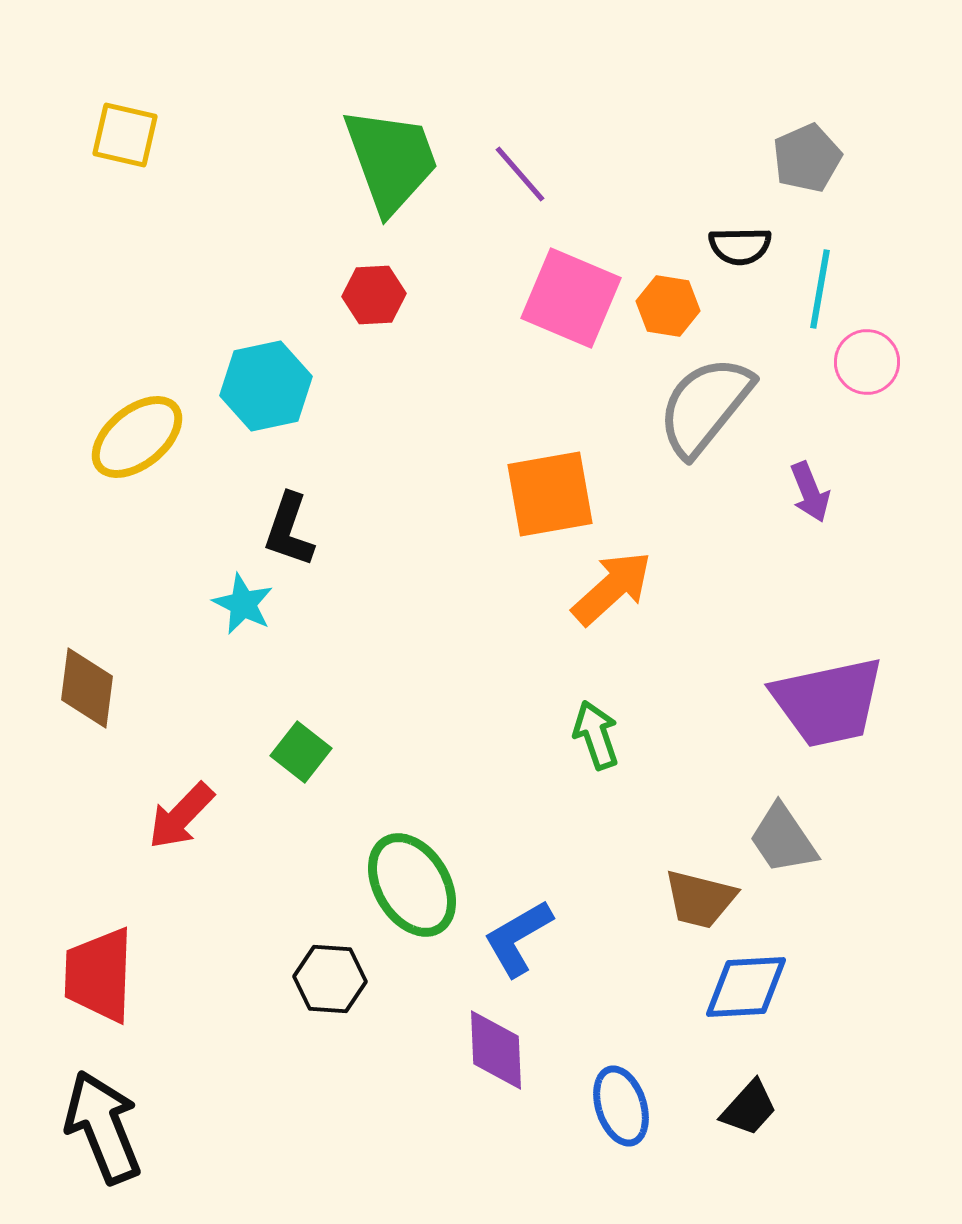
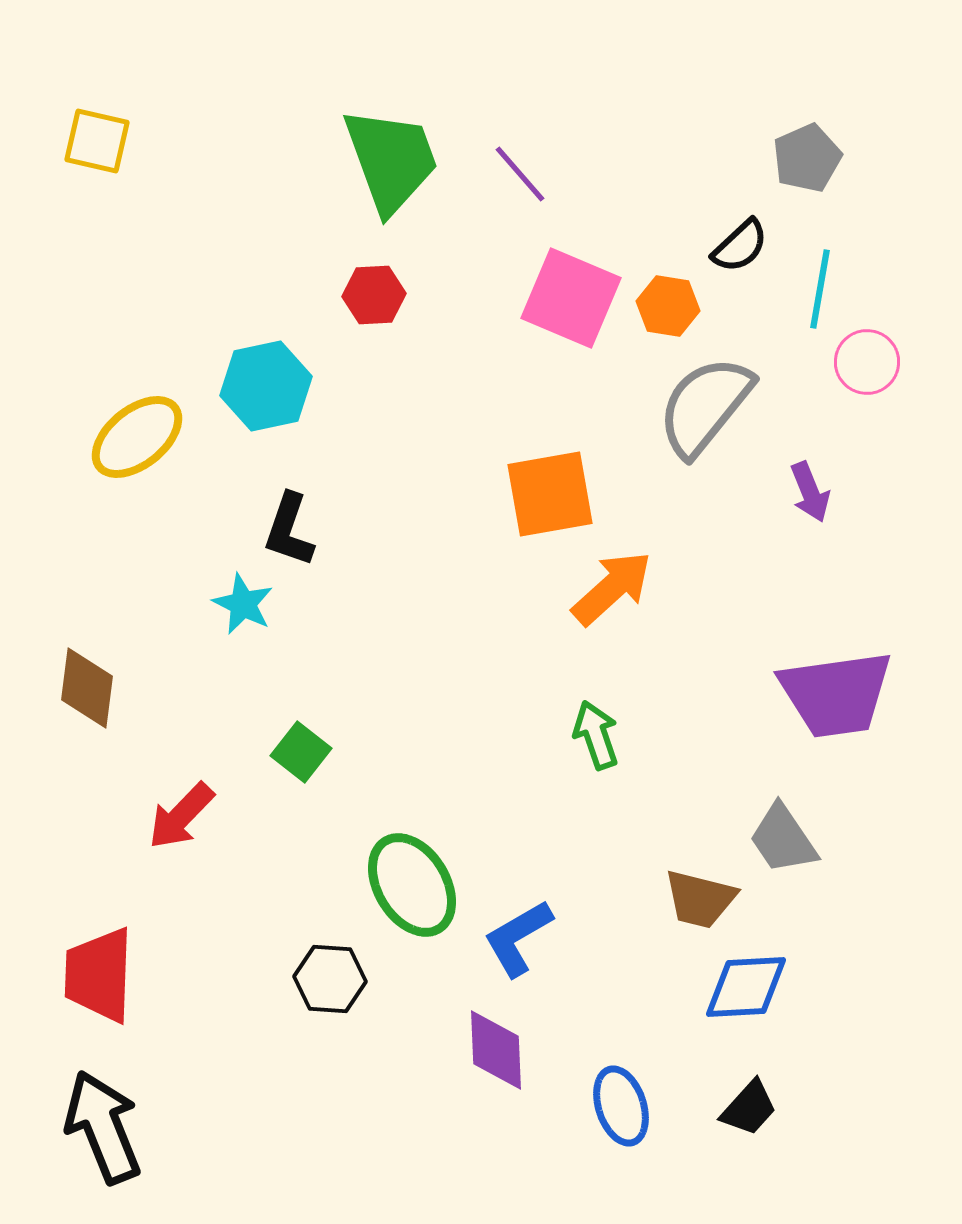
yellow square: moved 28 px left, 6 px down
black semicircle: rotated 42 degrees counterclockwise
purple trapezoid: moved 8 px right, 8 px up; rotated 4 degrees clockwise
